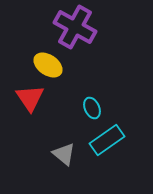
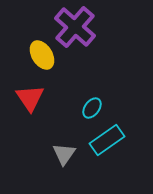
purple cross: rotated 12 degrees clockwise
yellow ellipse: moved 6 px left, 10 px up; rotated 24 degrees clockwise
cyan ellipse: rotated 60 degrees clockwise
gray triangle: rotated 25 degrees clockwise
